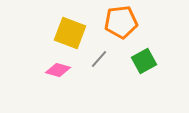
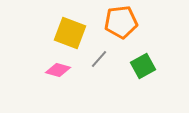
green square: moved 1 px left, 5 px down
